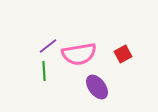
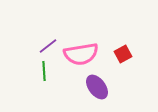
pink semicircle: moved 2 px right
